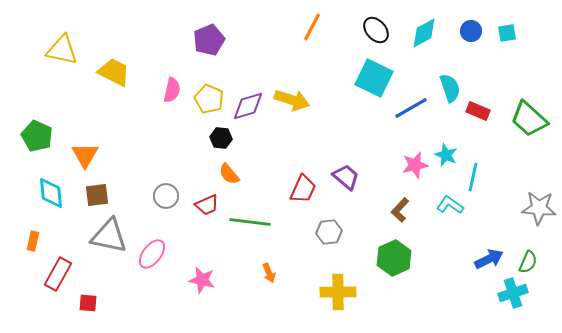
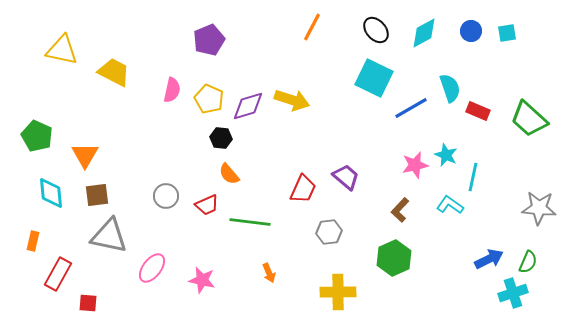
pink ellipse at (152, 254): moved 14 px down
